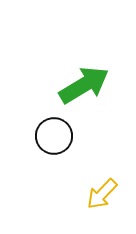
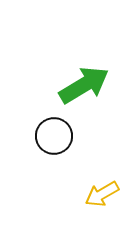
yellow arrow: rotated 16 degrees clockwise
